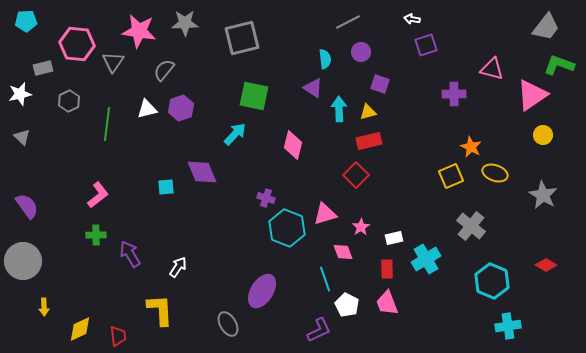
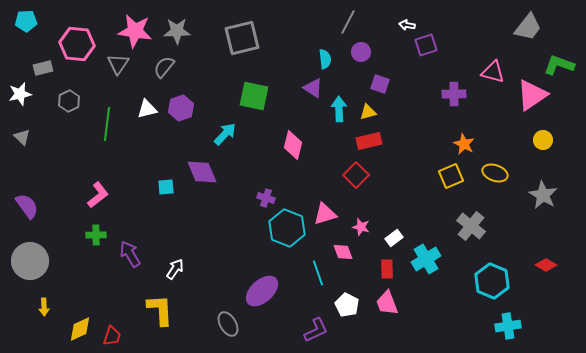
white arrow at (412, 19): moved 5 px left, 6 px down
gray line at (348, 22): rotated 35 degrees counterclockwise
gray star at (185, 23): moved 8 px left, 8 px down
gray trapezoid at (546, 27): moved 18 px left
pink star at (139, 31): moved 4 px left
gray triangle at (113, 62): moved 5 px right, 2 px down
pink triangle at (492, 69): moved 1 px right, 3 px down
gray semicircle at (164, 70): moved 3 px up
cyan arrow at (235, 134): moved 10 px left
yellow circle at (543, 135): moved 5 px down
orange star at (471, 147): moved 7 px left, 3 px up
pink star at (361, 227): rotated 24 degrees counterclockwise
white rectangle at (394, 238): rotated 24 degrees counterclockwise
gray circle at (23, 261): moved 7 px right
white arrow at (178, 267): moved 3 px left, 2 px down
cyan line at (325, 279): moved 7 px left, 6 px up
purple ellipse at (262, 291): rotated 16 degrees clockwise
purple L-shape at (319, 330): moved 3 px left
red trapezoid at (118, 336): moved 6 px left; rotated 25 degrees clockwise
